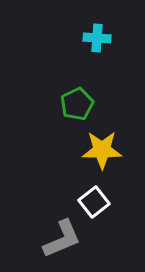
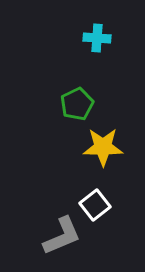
yellow star: moved 1 px right, 3 px up
white square: moved 1 px right, 3 px down
gray L-shape: moved 3 px up
